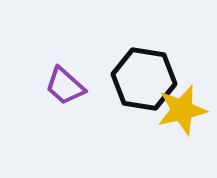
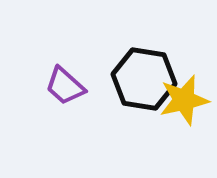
yellow star: moved 2 px right, 10 px up
